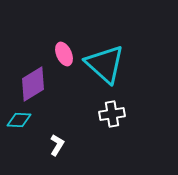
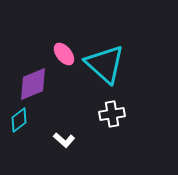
pink ellipse: rotated 15 degrees counterclockwise
purple diamond: rotated 9 degrees clockwise
cyan diamond: rotated 40 degrees counterclockwise
white L-shape: moved 7 px right, 5 px up; rotated 100 degrees clockwise
